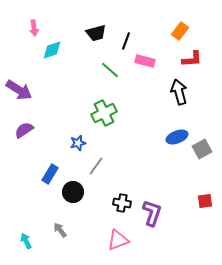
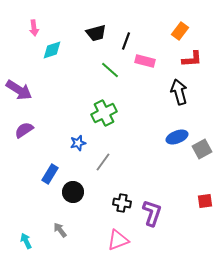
gray line: moved 7 px right, 4 px up
